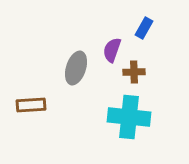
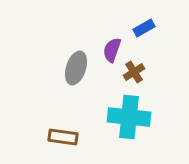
blue rectangle: rotated 30 degrees clockwise
brown cross: rotated 30 degrees counterclockwise
brown rectangle: moved 32 px right, 32 px down; rotated 12 degrees clockwise
